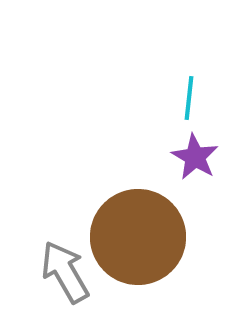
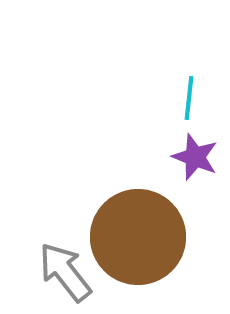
purple star: rotated 9 degrees counterclockwise
gray arrow: rotated 8 degrees counterclockwise
